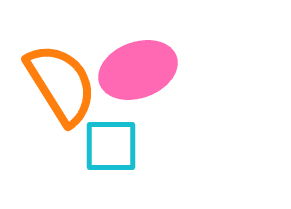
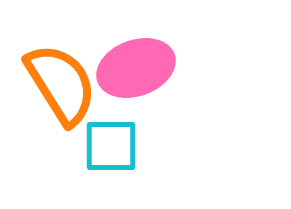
pink ellipse: moved 2 px left, 2 px up
